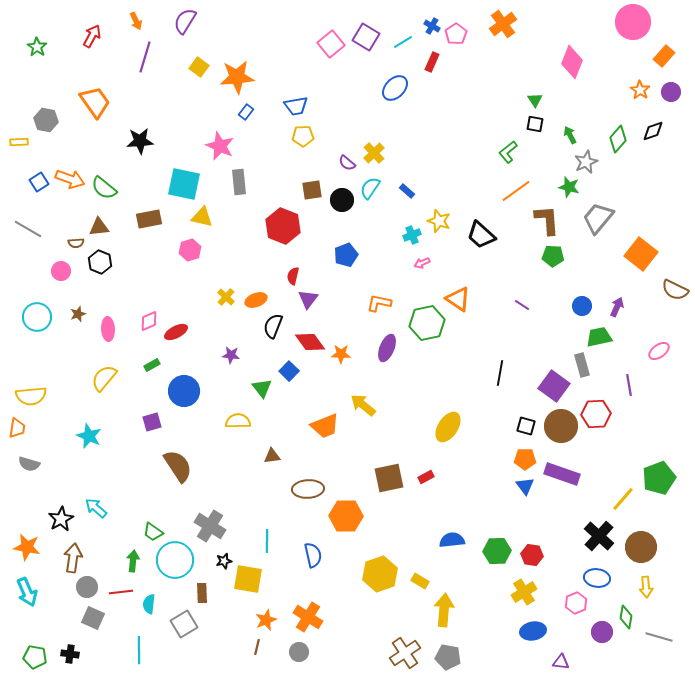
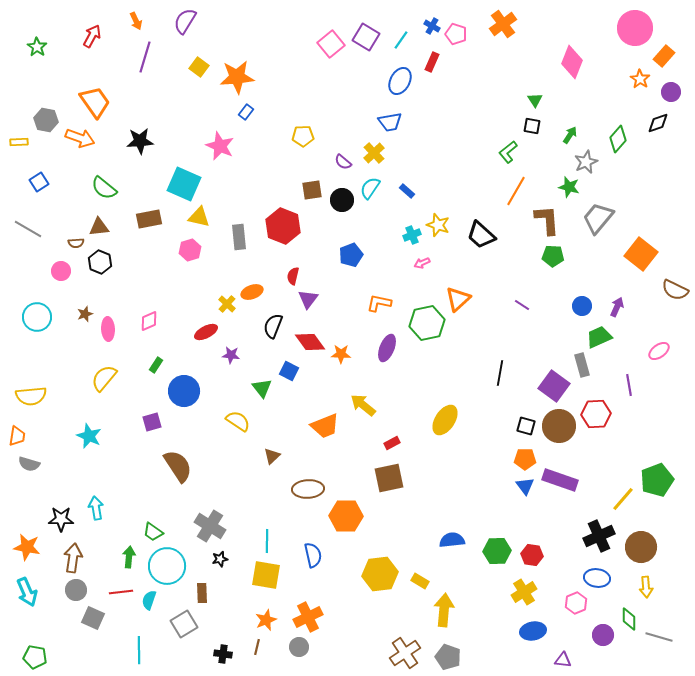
pink circle at (633, 22): moved 2 px right, 6 px down
pink pentagon at (456, 34): rotated 20 degrees counterclockwise
cyan line at (403, 42): moved 2 px left, 2 px up; rotated 24 degrees counterclockwise
blue ellipse at (395, 88): moved 5 px right, 7 px up; rotated 16 degrees counterclockwise
orange star at (640, 90): moved 11 px up
blue trapezoid at (296, 106): moved 94 px right, 16 px down
black square at (535, 124): moved 3 px left, 2 px down
black diamond at (653, 131): moved 5 px right, 8 px up
green arrow at (570, 135): rotated 60 degrees clockwise
purple semicircle at (347, 163): moved 4 px left, 1 px up
orange arrow at (70, 179): moved 10 px right, 41 px up
gray rectangle at (239, 182): moved 55 px down
cyan square at (184, 184): rotated 12 degrees clockwise
orange line at (516, 191): rotated 24 degrees counterclockwise
yellow triangle at (202, 217): moved 3 px left
yellow star at (439, 221): moved 1 px left, 4 px down
blue pentagon at (346, 255): moved 5 px right
yellow cross at (226, 297): moved 1 px right, 7 px down
orange triangle at (458, 299): rotated 44 degrees clockwise
orange ellipse at (256, 300): moved 4 px left, 8 px up
brown star at (78, 314): moved 7 px right
red ellipse at (176, 332): moved 30 px right
green trapezoid at (599, 337): rotated 12 degrees counterclockwise
green rectangle at (152, 365): moved 4 px right; rotated 28 degrees counterclockwise
blue square at (289, 371): rotated 18 degrees counterclockwise
yellow semicircle at (238, 421): rotated 35 degrees clockwise
brown circle at (561, 426): moved 2 px left
yellow ellipse at (448, 427): moved 3 px left, 7 px up
orange trapezoid at (17, 428): moved 8 px down
brown triangle at (272, 456): rotated 36 degrees counterclockwise
purple rectangle at (562, 474): moved 2 px left, 6 px down
red rectangle at (426, 477): moved 34 px left, 34 px up
green pentagon at (659, 478): moved 2 px left, 2 px down
cyan arrow at (96, 508): rotated 40 degrees clockwise
black star at (61, 519): rotated 30 degrees clockwise
black cross at (599, 536): rotated 24 degrees clockwise
cyan circle at (175, 560): moved 8 px left, 6 px down
green arrow at (133, 561): moved 4 px left, 4 px up
black star at (224, 561): moved 4 px left, 2 px up
yellow hexagon at (380, 574): rotated 12 degrees clockwise
yellow square at (248, 579): moved 18 px right, 4 px up
gray circle at (87, 587): moved 11 px left, 3 px down
cyan semicircle at (149, 604): moved 4 px up; rotated 12 degrees clockwise
orange cross at (308, 617): rotated 32 degrees clockwise
green diamond at (626, 617): moved 3 px right, 2 px down; rotated 10 degrees counterclockwise
purple circle at (602, 632): moved 1 px right, 3 px down
gray circle at (299, 652): moved 5 px up
black cross at (70, 654): moved 153 px right
gray pentagon at (448, 657): rotated 10 degrees clockwise
purple triangle at (561, 662): moved 2 px right, 2 px up
